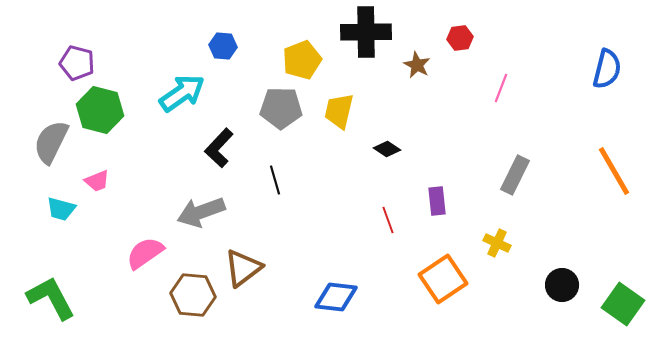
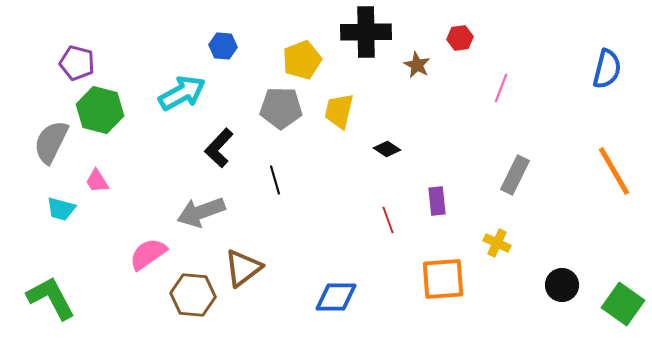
cyan arrow: rotated 6 degrees clockwise
pink trapezoid: rotated 80 degrees clockwise
pink semicircle: moved 3 px right, 1 px down
orange square: rotated 30 degrees clockwise
blue diamond: rotated 6 degrees counterclockwise
